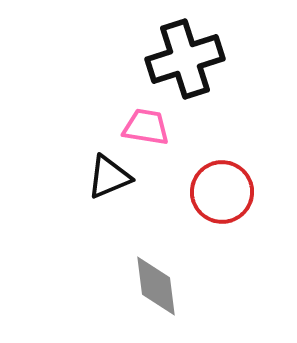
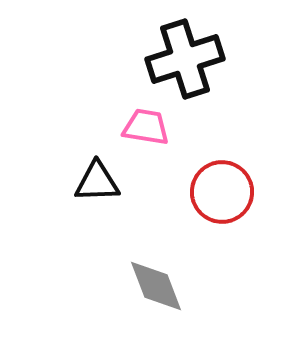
black triangle: moved 12 px left, 5 px down; rotated 21 degrees clockwise
gray diamond: rotated 14 degrees counterclockwise
